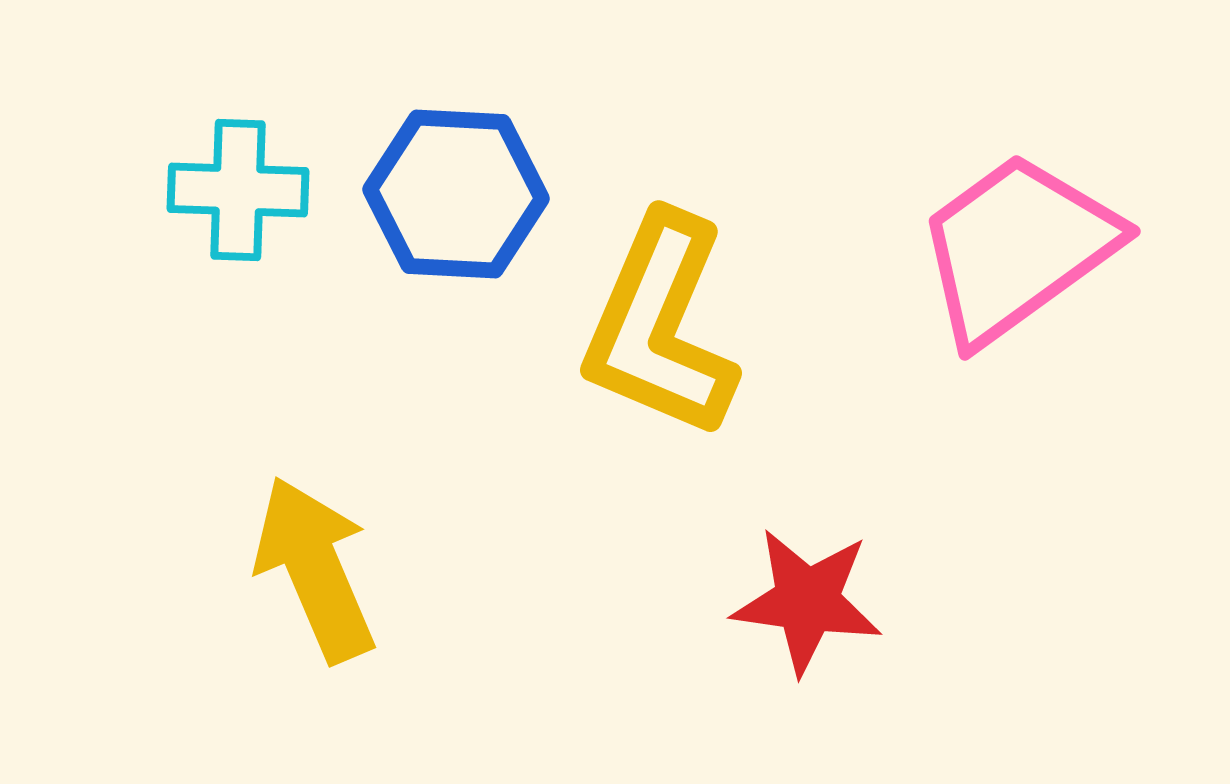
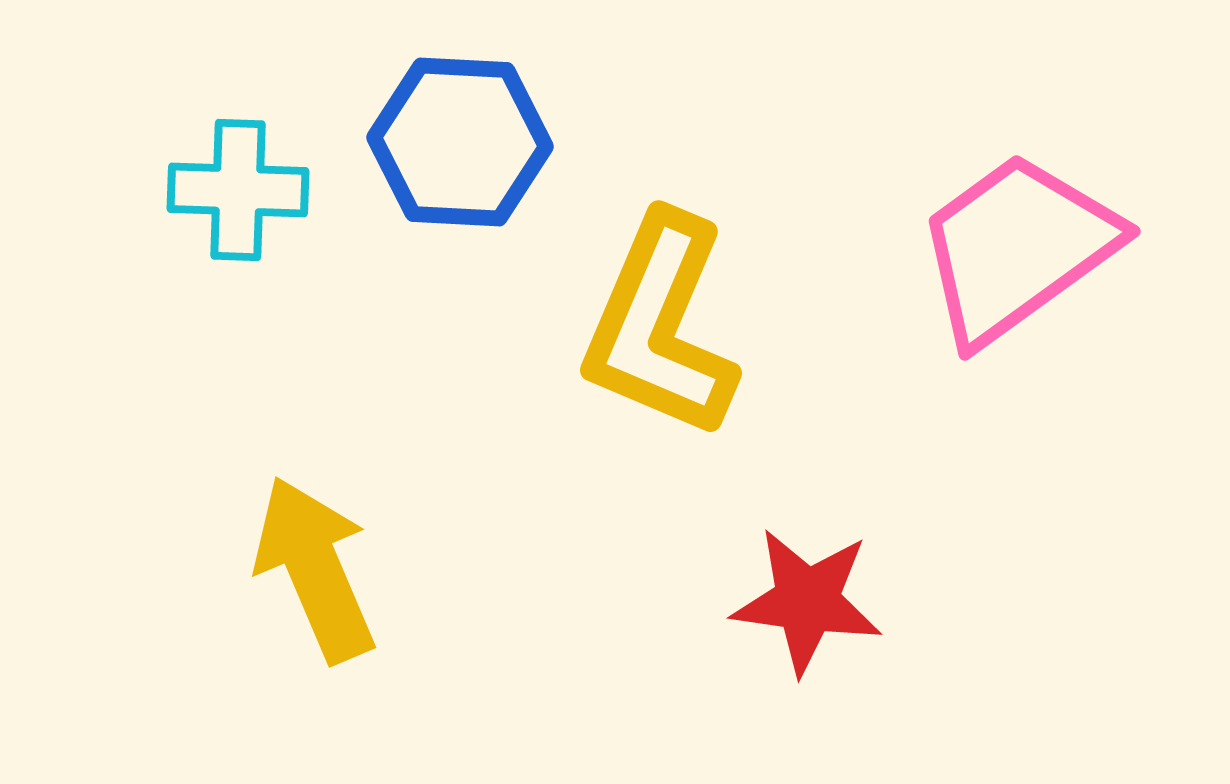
blue hexagon: moved 4 px right, 52 px up
